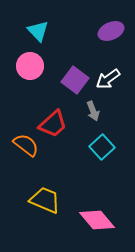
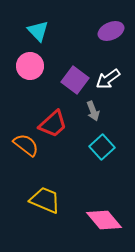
pink diamond: moved 7 px right
